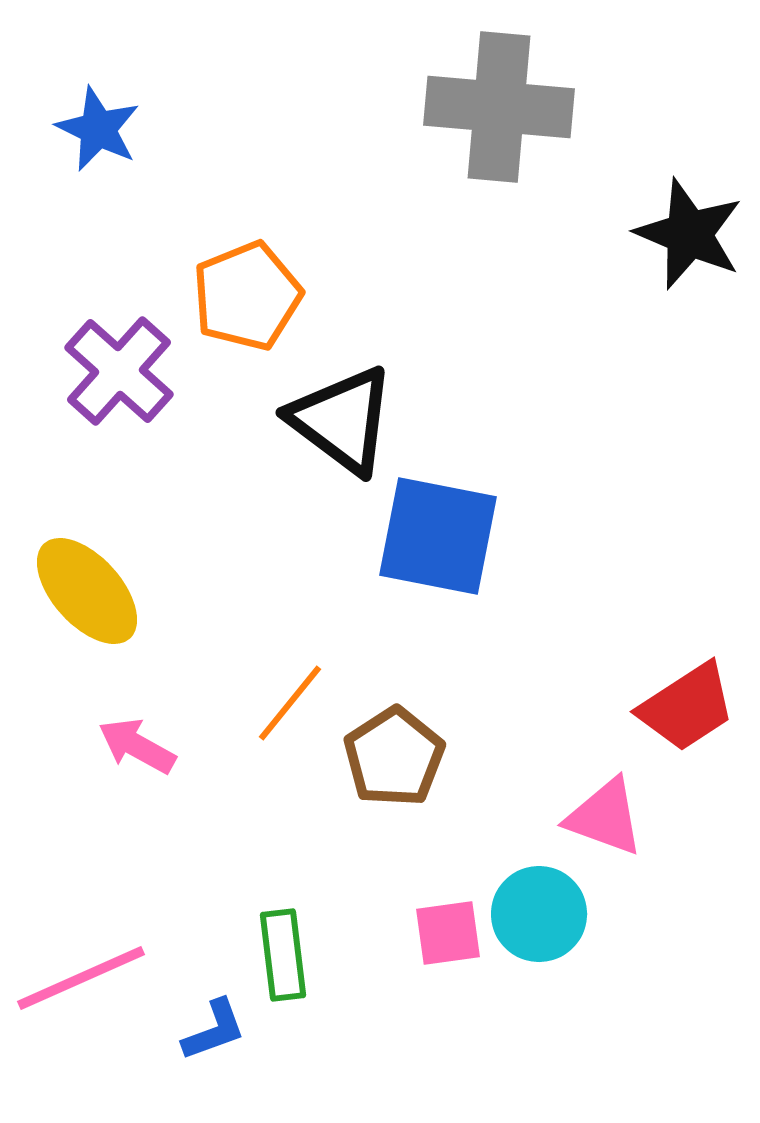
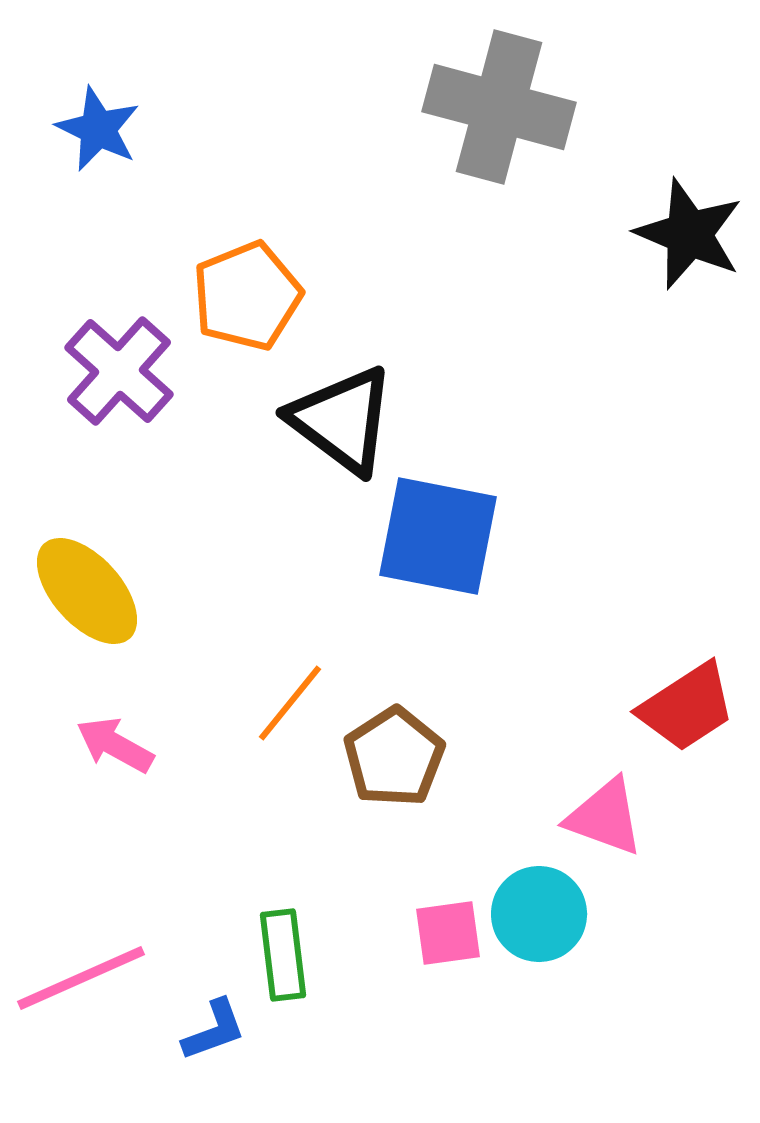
gray cross: rotated 10 degrees clockwise
pink arrow: moved 22 px left, 1 px up
